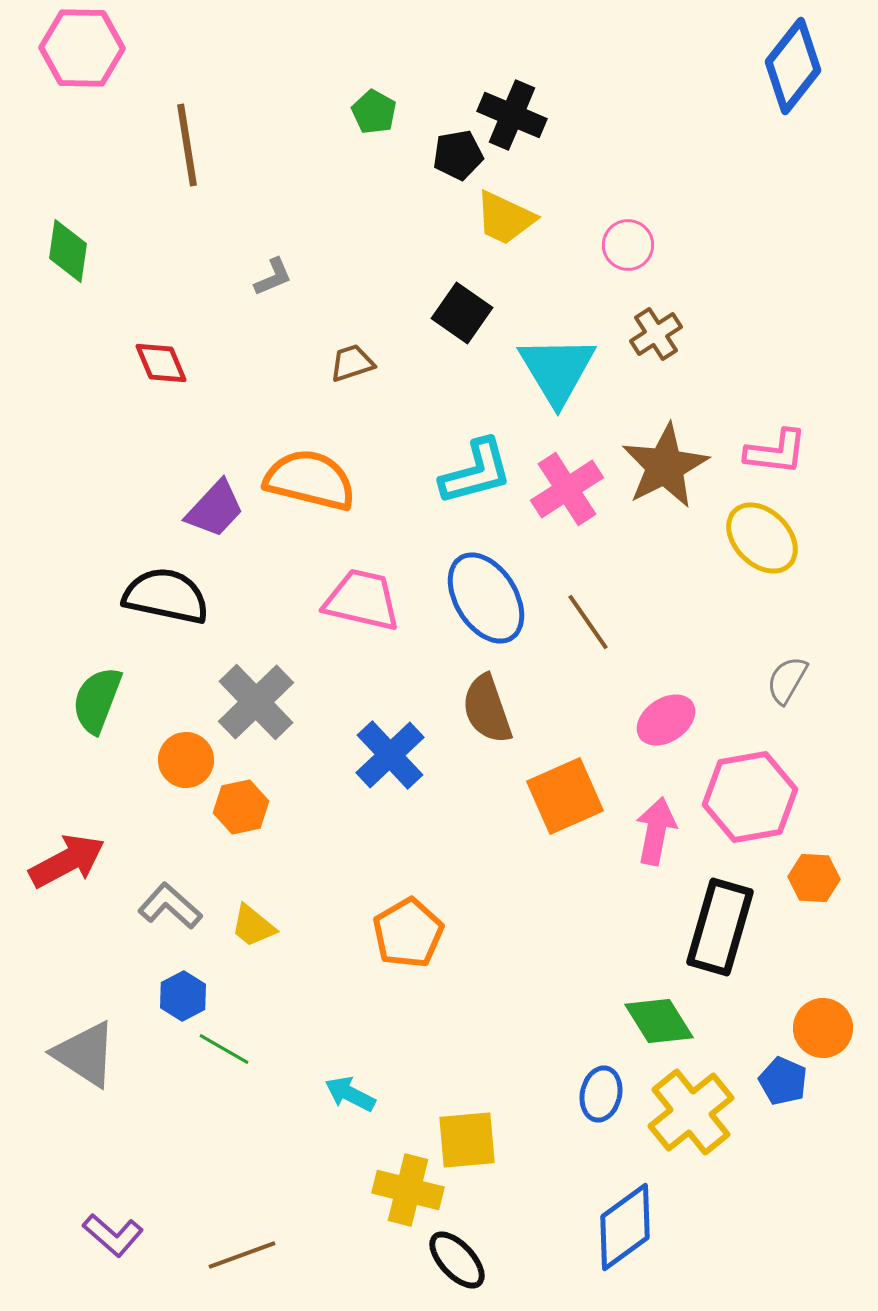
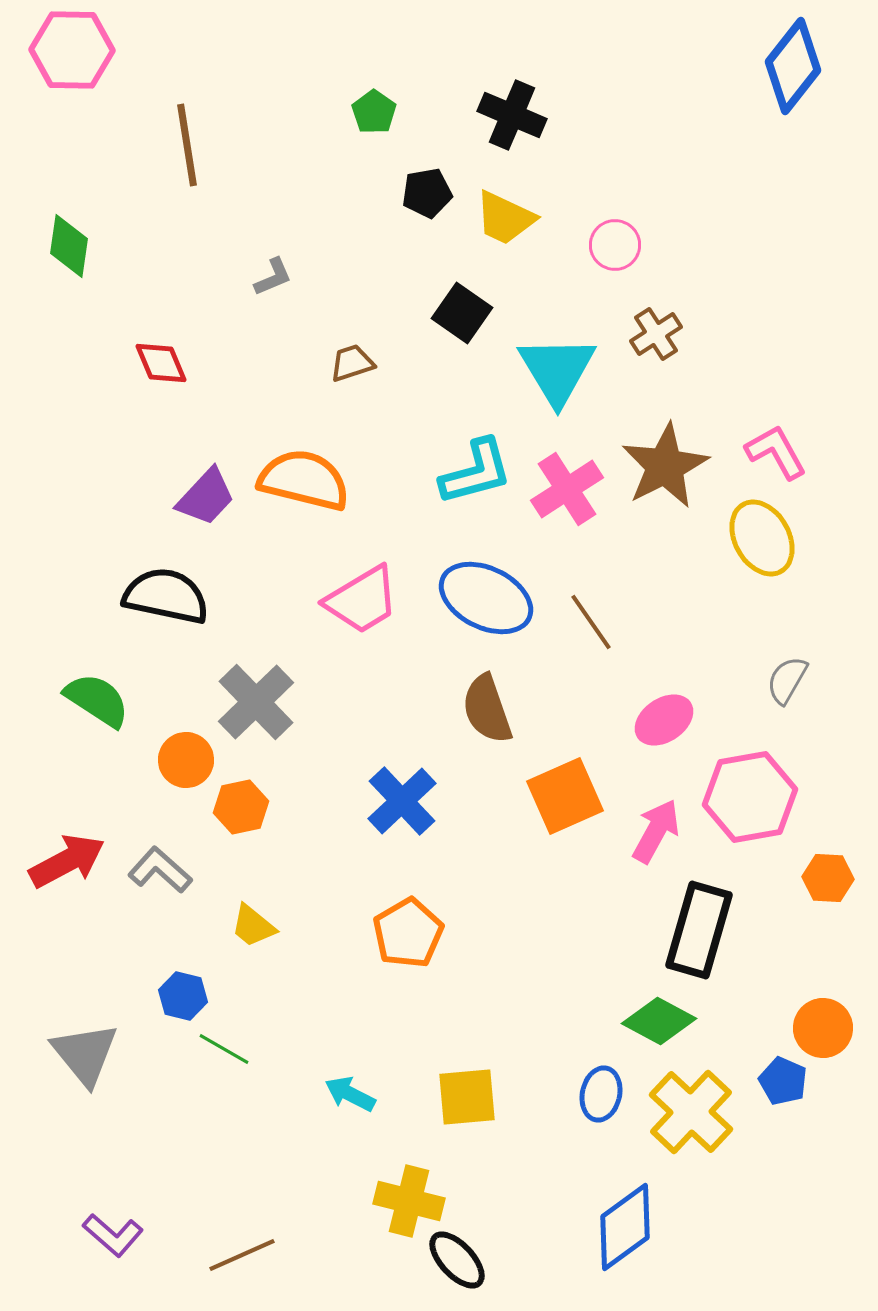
pink hexagon at (82, 48): moved 10 px left, 2 px down
green pentagon at (374, 112): rotated 6 degrees clockwise
black pentagon at (458, 155): moved 31 px left, 38 px down
pink circle at (628, 245): moved 13 px left
green diamond at (68, 251): moved 1 px right, 5 px up
pink L-shape at (776, 452): rotated 126 degrees counterclockwise
orange semicircle at (310, 480): moved 6 px left
purple trapezoid at (215, 509): moved 9 px left, 12 px up
yellow ellipse at (762, 538): rotated 16 degrees clockwise
blue ellipse at (486, 598): rotated 32 degrees counterclockwise
pink trapezoid at (362, 600): rotated 136 degrees clockwise
brown line at (588, 622): moved 3 px right
green semicircle at (97, 700): rotated 102 degrees clockwise
pink ellipse at (666, 720): moved 2 px left
blue cross at (390, 755): moved 12 px right, 46 px down
pink arrow at (656, 831): rotated 18 degrees clockwise
orange hexagon at (814, 878): moved 14 px right
gray L-shape at (170, 906): moved 10 px left, 36 px up
black rectangle at (720, 927): moved 21 px left, 3 px down
blue hexagon at (183, 996): rotated 18 degrees counterclockwise
green diamond at (659, 1021): rotated 30 degrees counterclockwise
gray triangle at (85, 1054): rotated 18 degrees clockwise
yellow cross at (691, 1112): rotated 8 degrees counterclockwise
yellow square at (467, 1140): moved 43 px up
yellow cross at (408, 1190): moved 1 px right, 11 px down
brown line at (242, 1255): rotated 4 degrees counterclockwise
